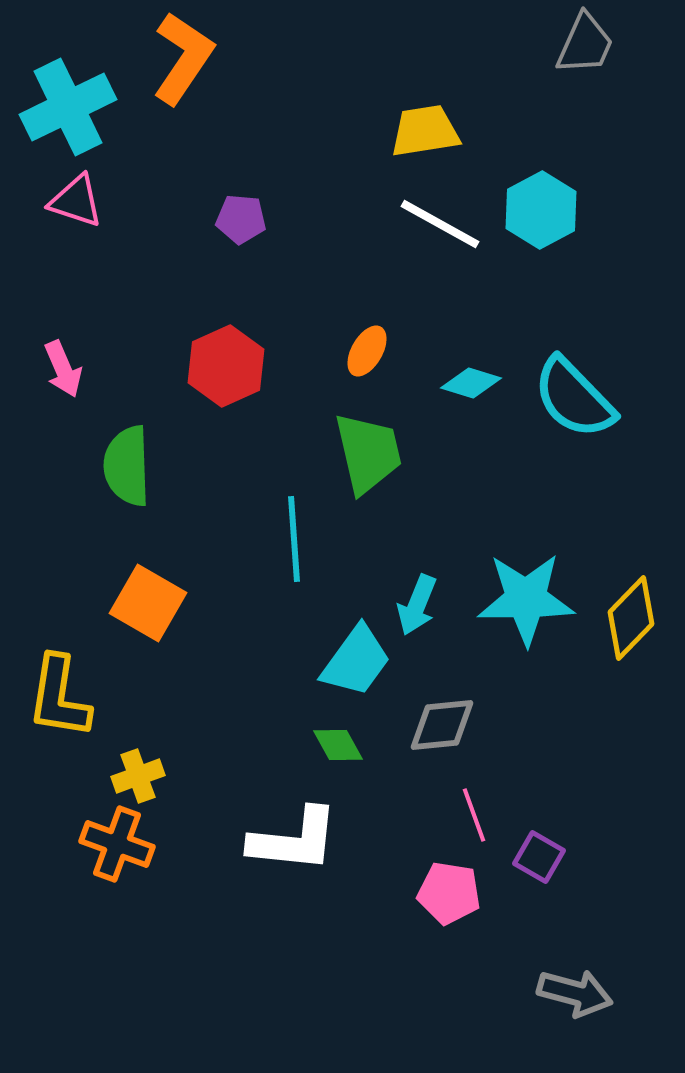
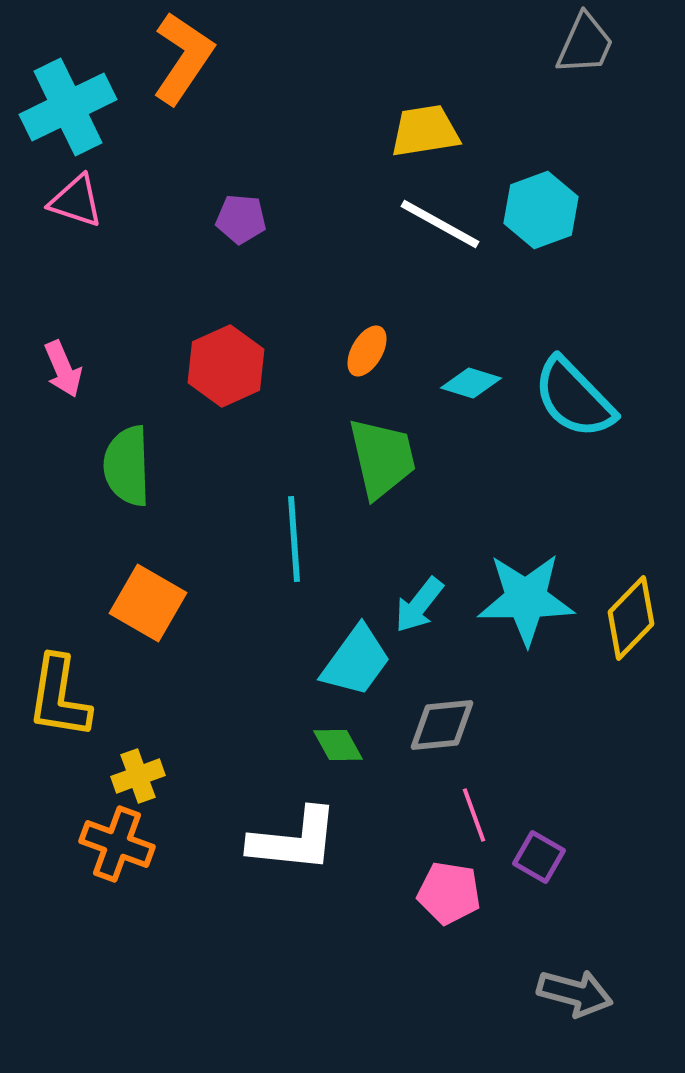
cyan hexagon: rotated 8 degrees clockwise
green trapezoid: moved 14 px right, 5 px down
cyan arrow: moved 2 px right; rotated 16 degrees clockwise
